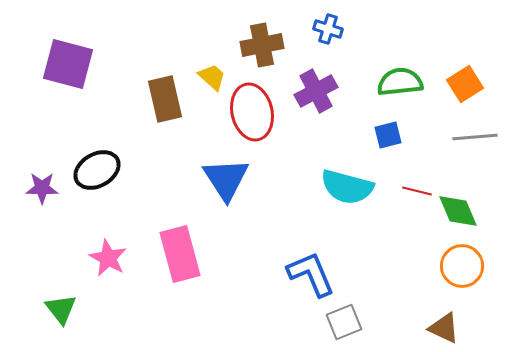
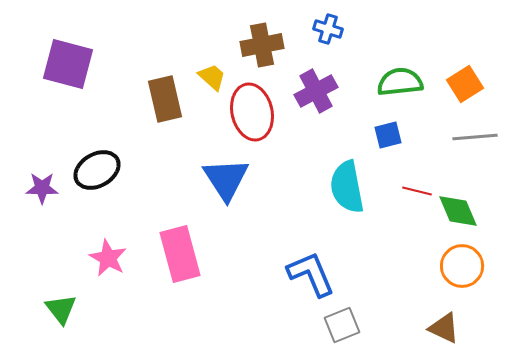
cyan semicircle: rotated 64 degrees clockwise
gray square: moved 2 px left, 3 px down
